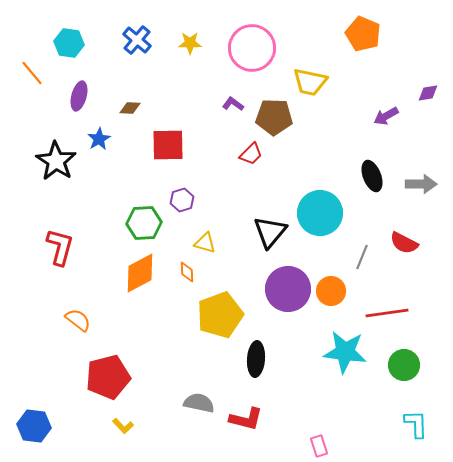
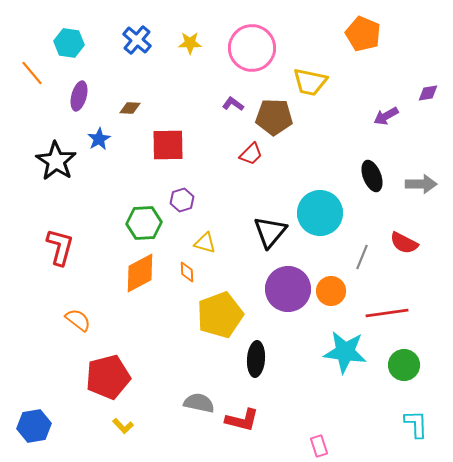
red L-shape at (246, 419): moved 4 px left, 1 px down
blue hexagon at (34, 426): rotated 16 degrees counterclockwise
